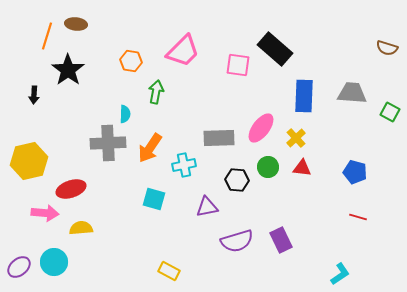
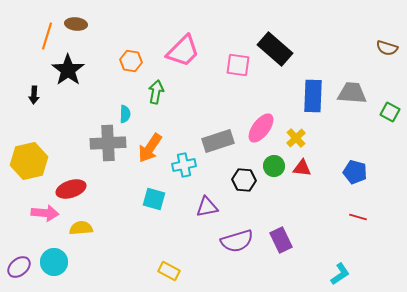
blue rectangle: moved 9 px right
gray rectangle: moved 1 px left, 3 px down; rotated 16 degrees counterclockwise
green circle: moved 6 px right, 1 px up
black hexagon: moved 7 px right
